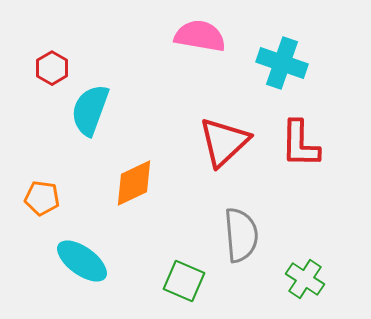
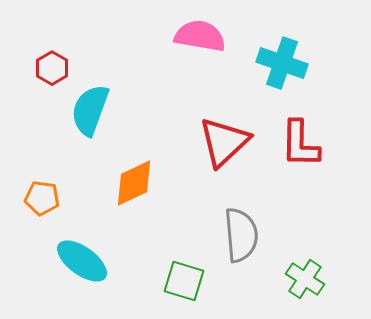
green square: rotated 6 degrees counterclockwise
